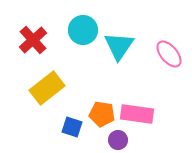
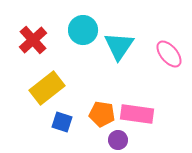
blue square: moved 10 px left, 5 px up
